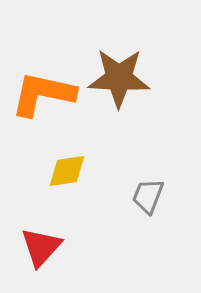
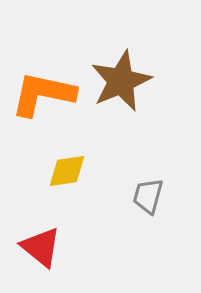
brown star: moved 2 px right, 3 px down; rotated 26 degrees counterclockwise
gray trapezoid: rotated 6 degrees counterclockwise
red triangle: rotated 33 degrees counterclockwise
